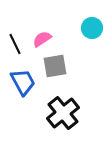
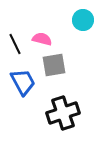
cyan circle: moved 9 px left, 8 px up
pink semicircle: rotated 48 degrees clockwise
gray square: moved 1 px left, 1 px up
black cross: rotated 20 degrees clockwise
